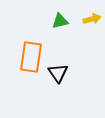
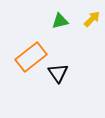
yellow arrow: rotated 30 degrees counterclockwise
orange rectangle: rotated 44 degrees clockwise
